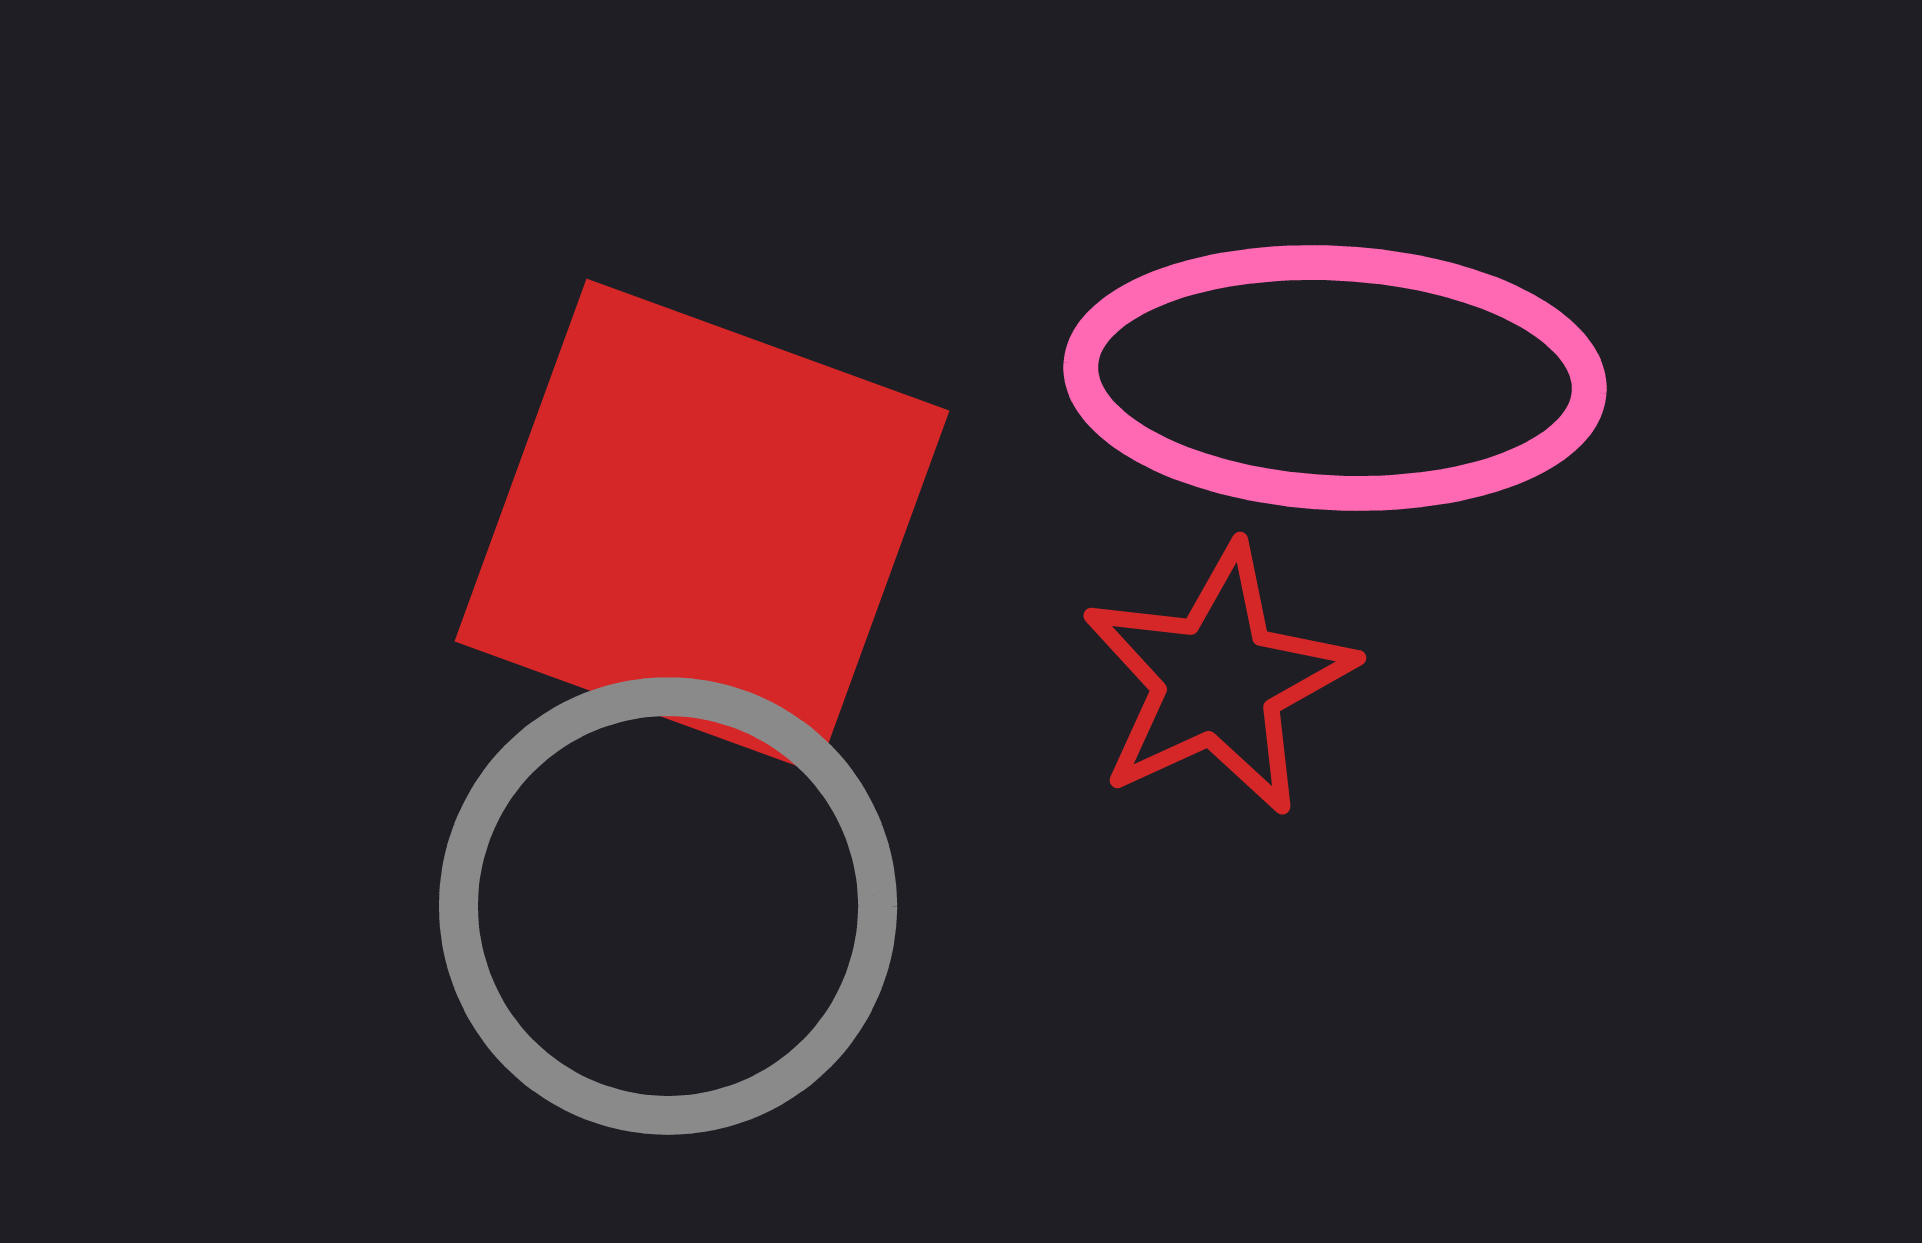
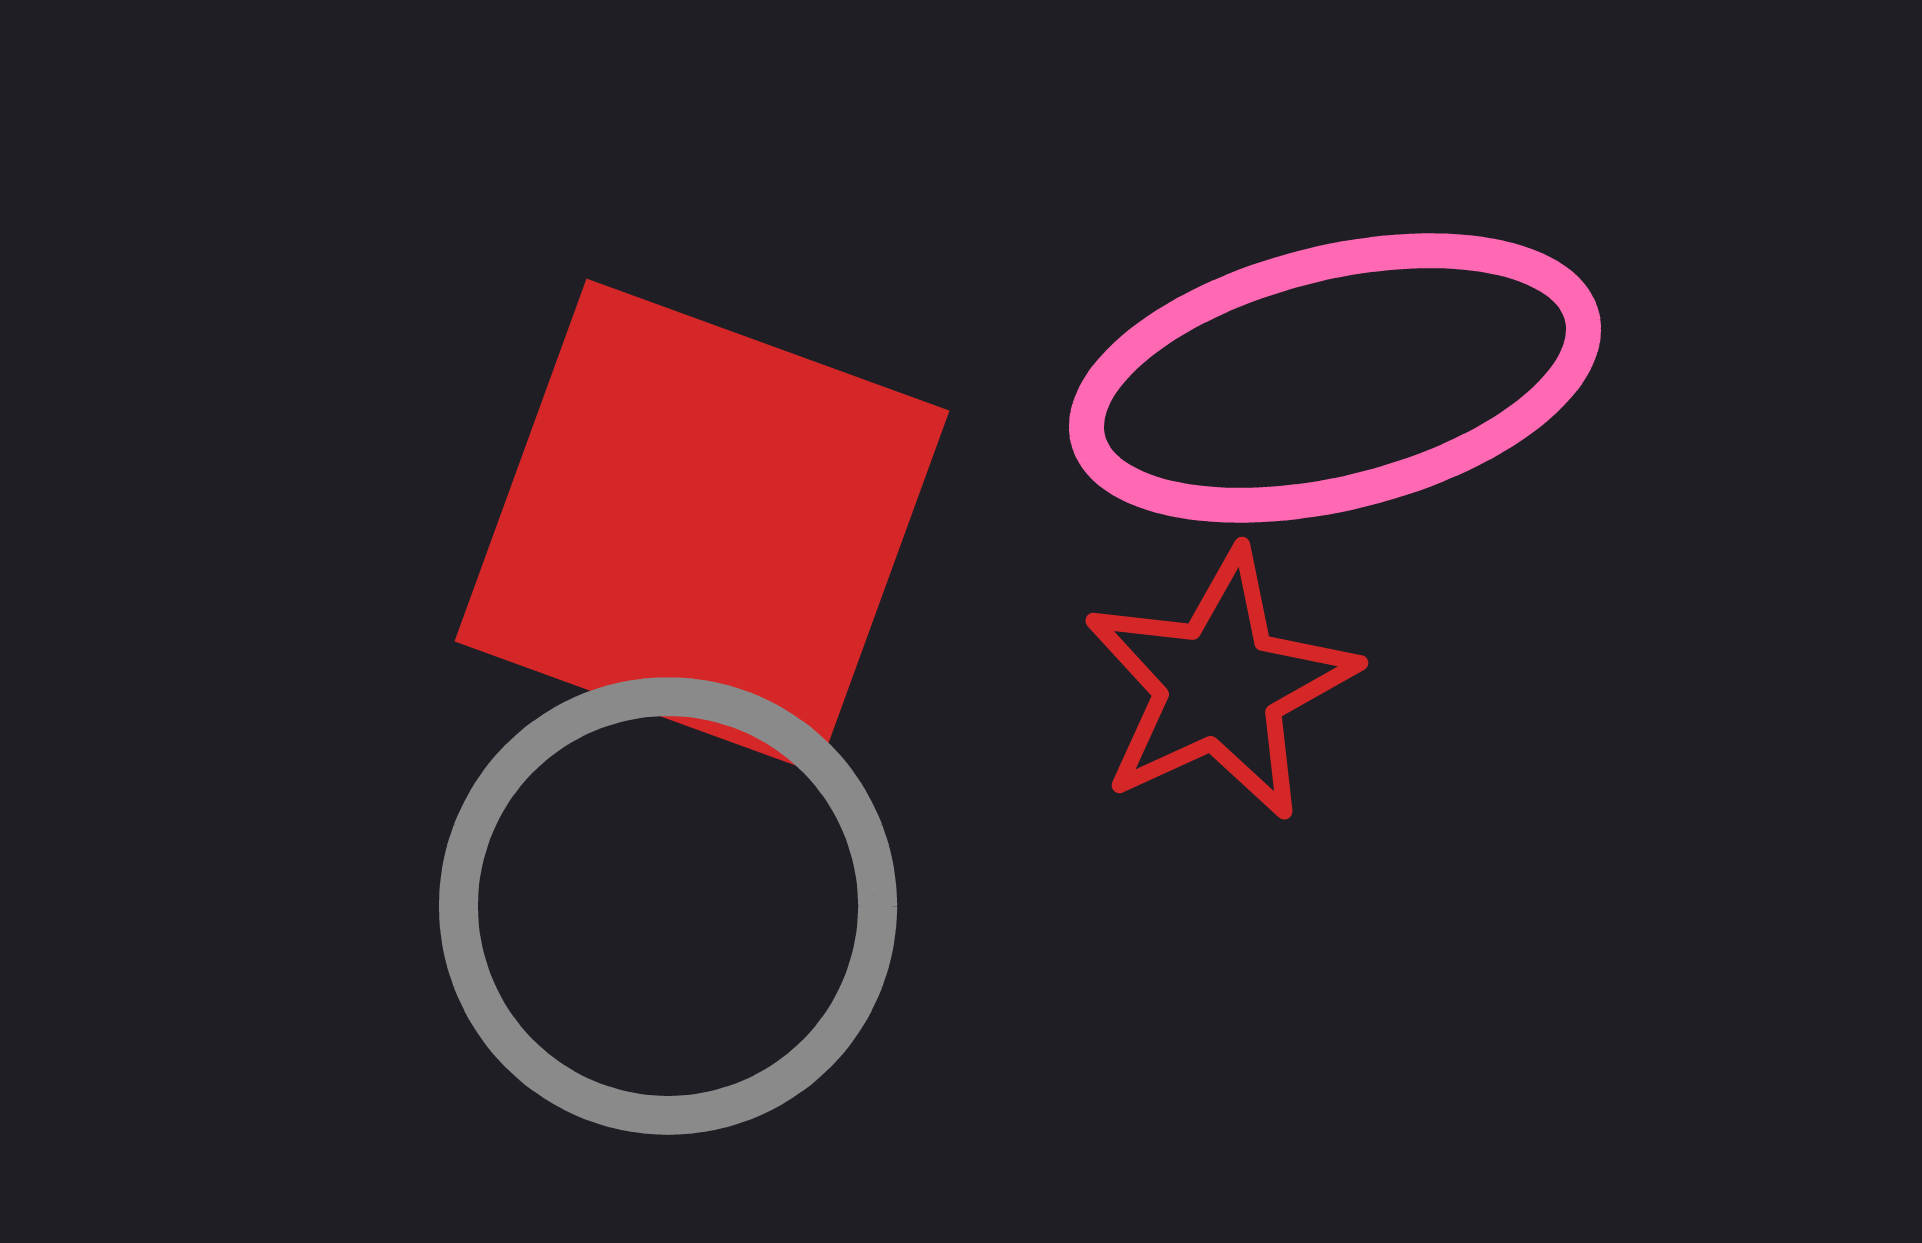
pink ellipse: rotated 17 degrees counterclockwise
red star: moved 2 px right, 5 px down
